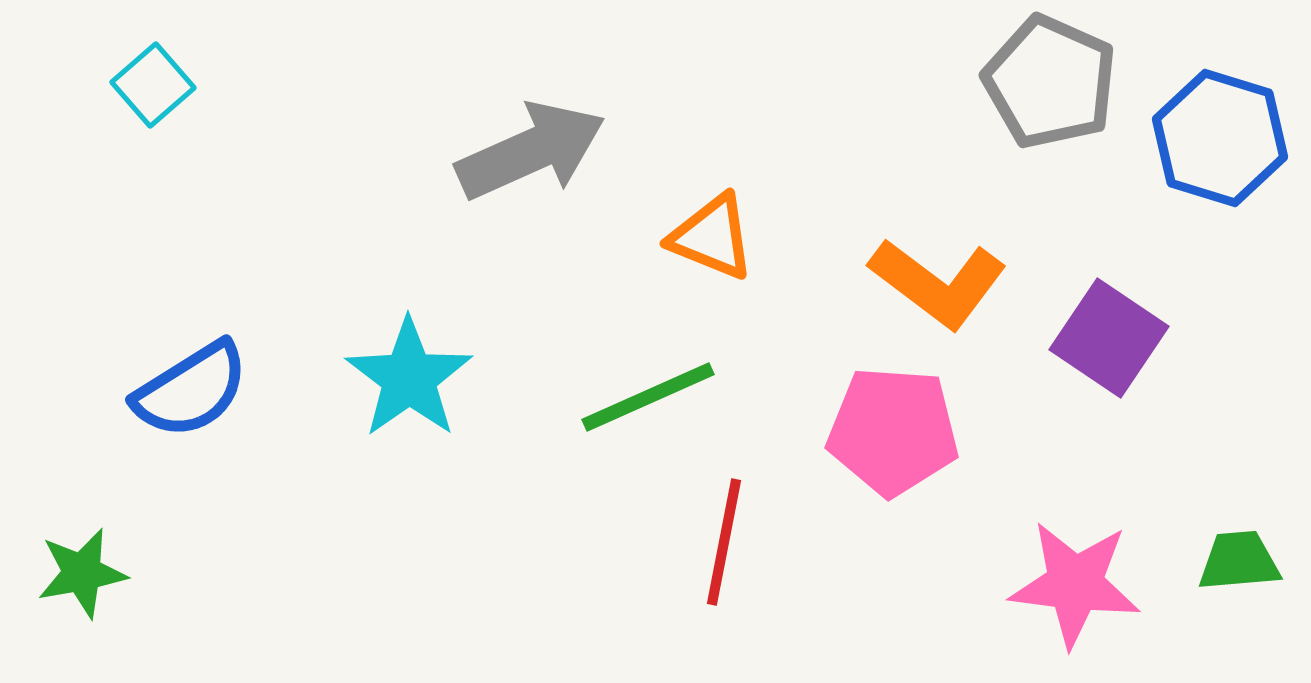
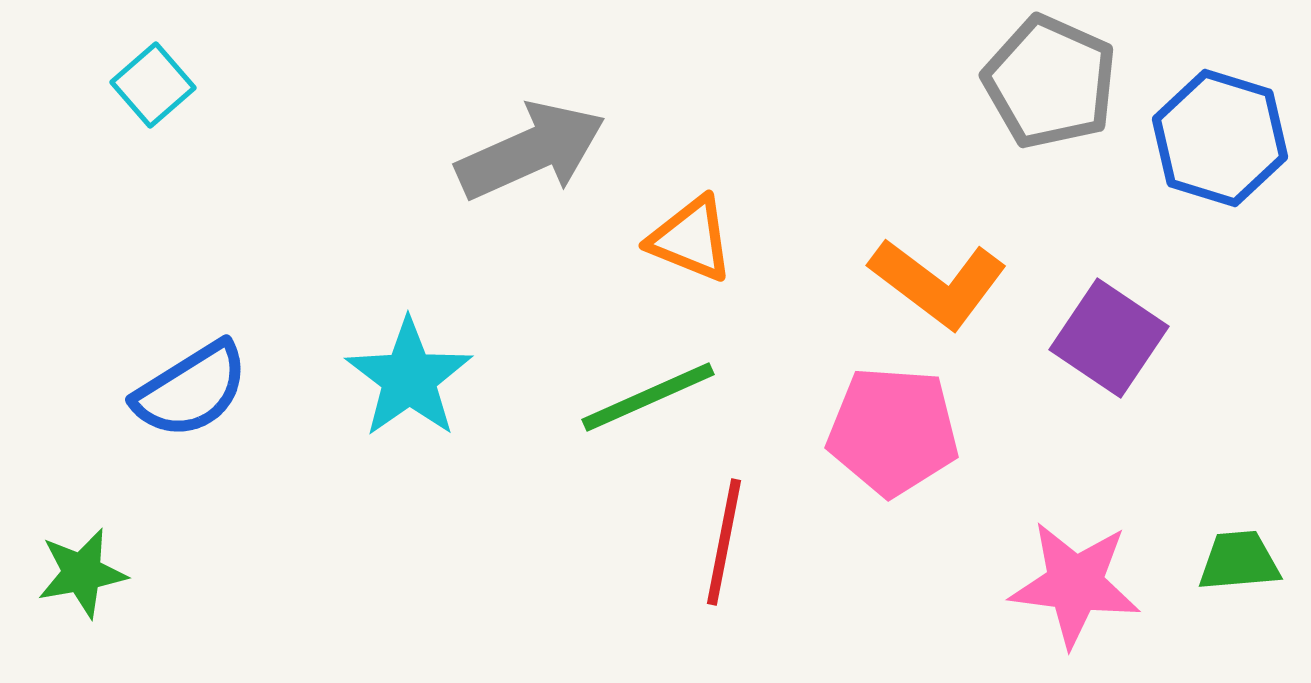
orange triangle: moved 21 px left, 2 px down
